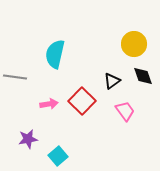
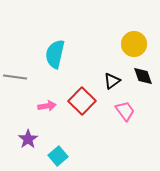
pink arrow: moved 2 px left, 2 px down
purple star: rotated 24 degrees counterclockwise
